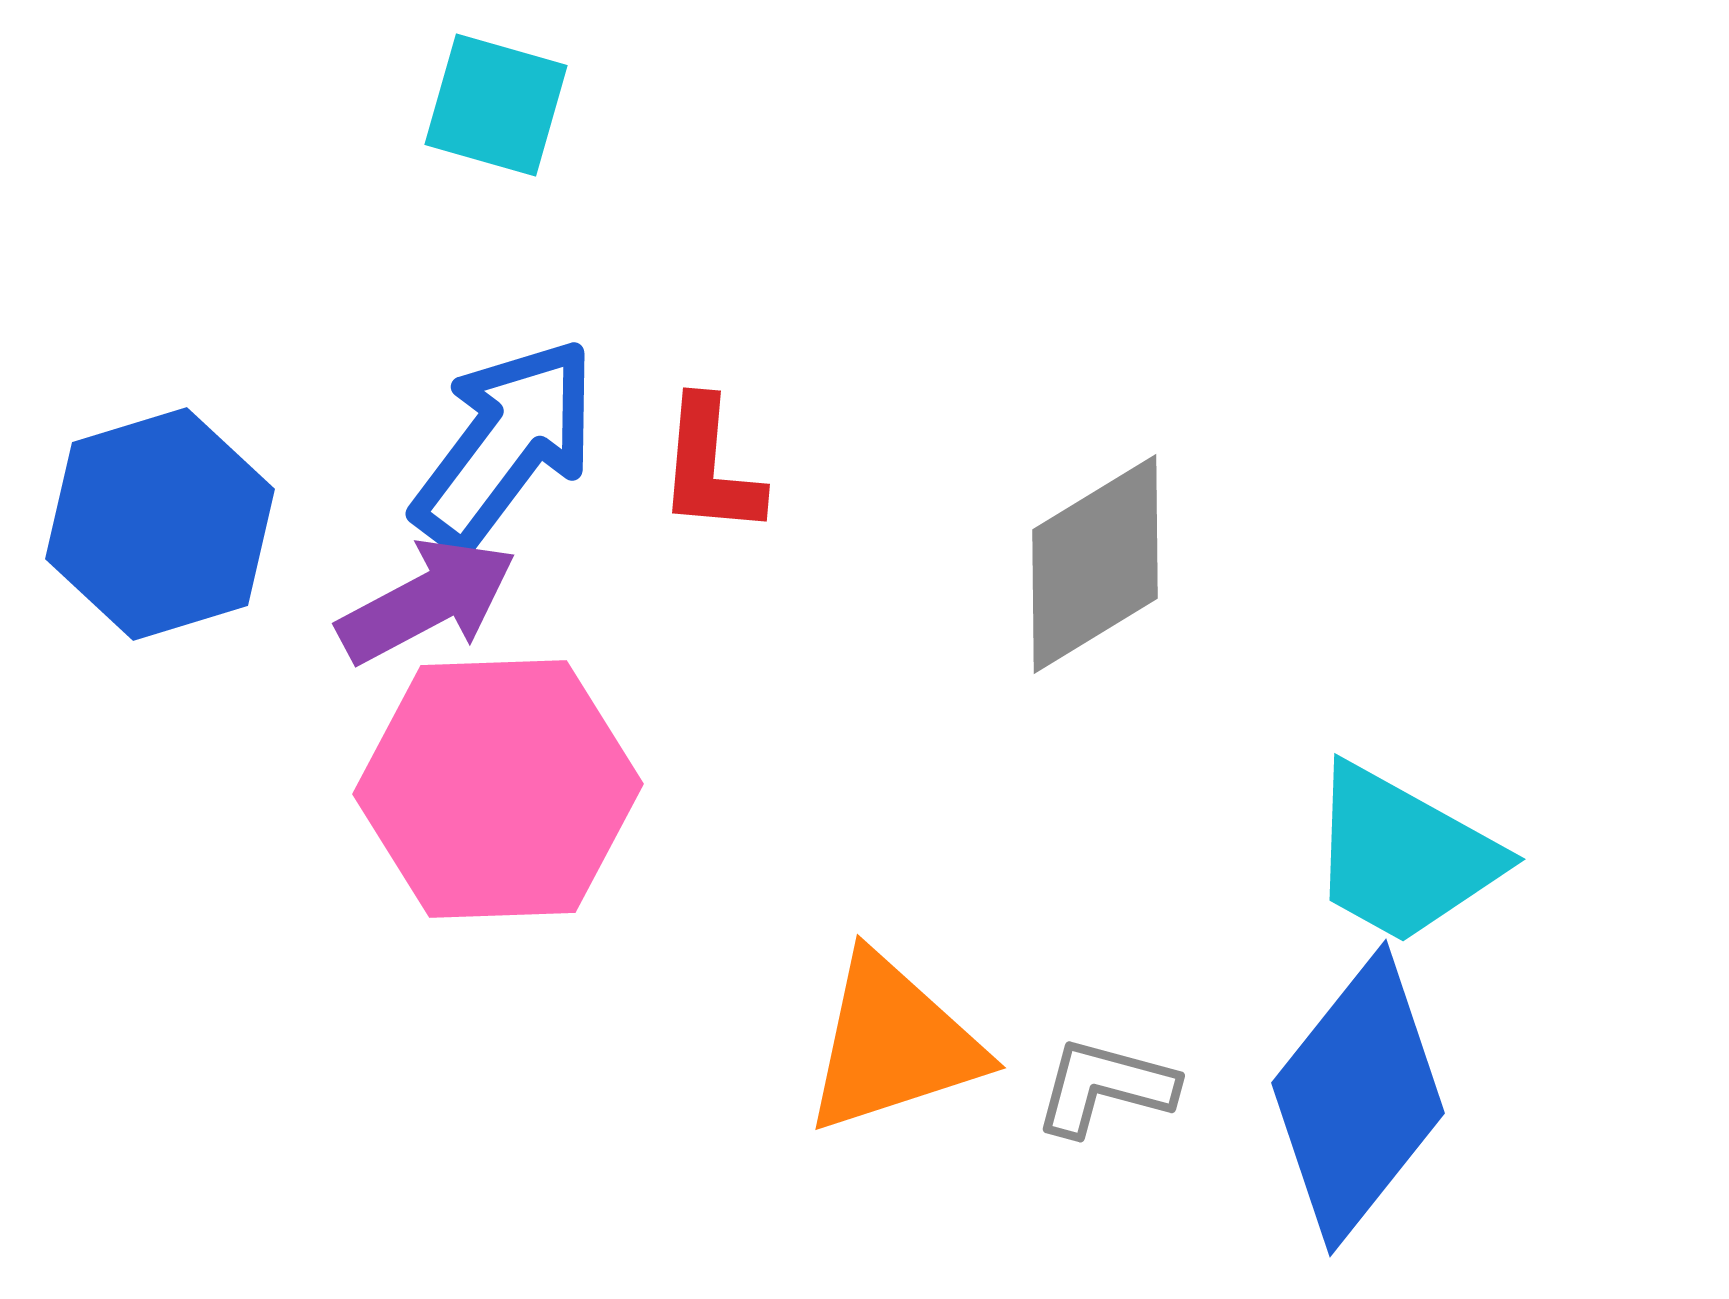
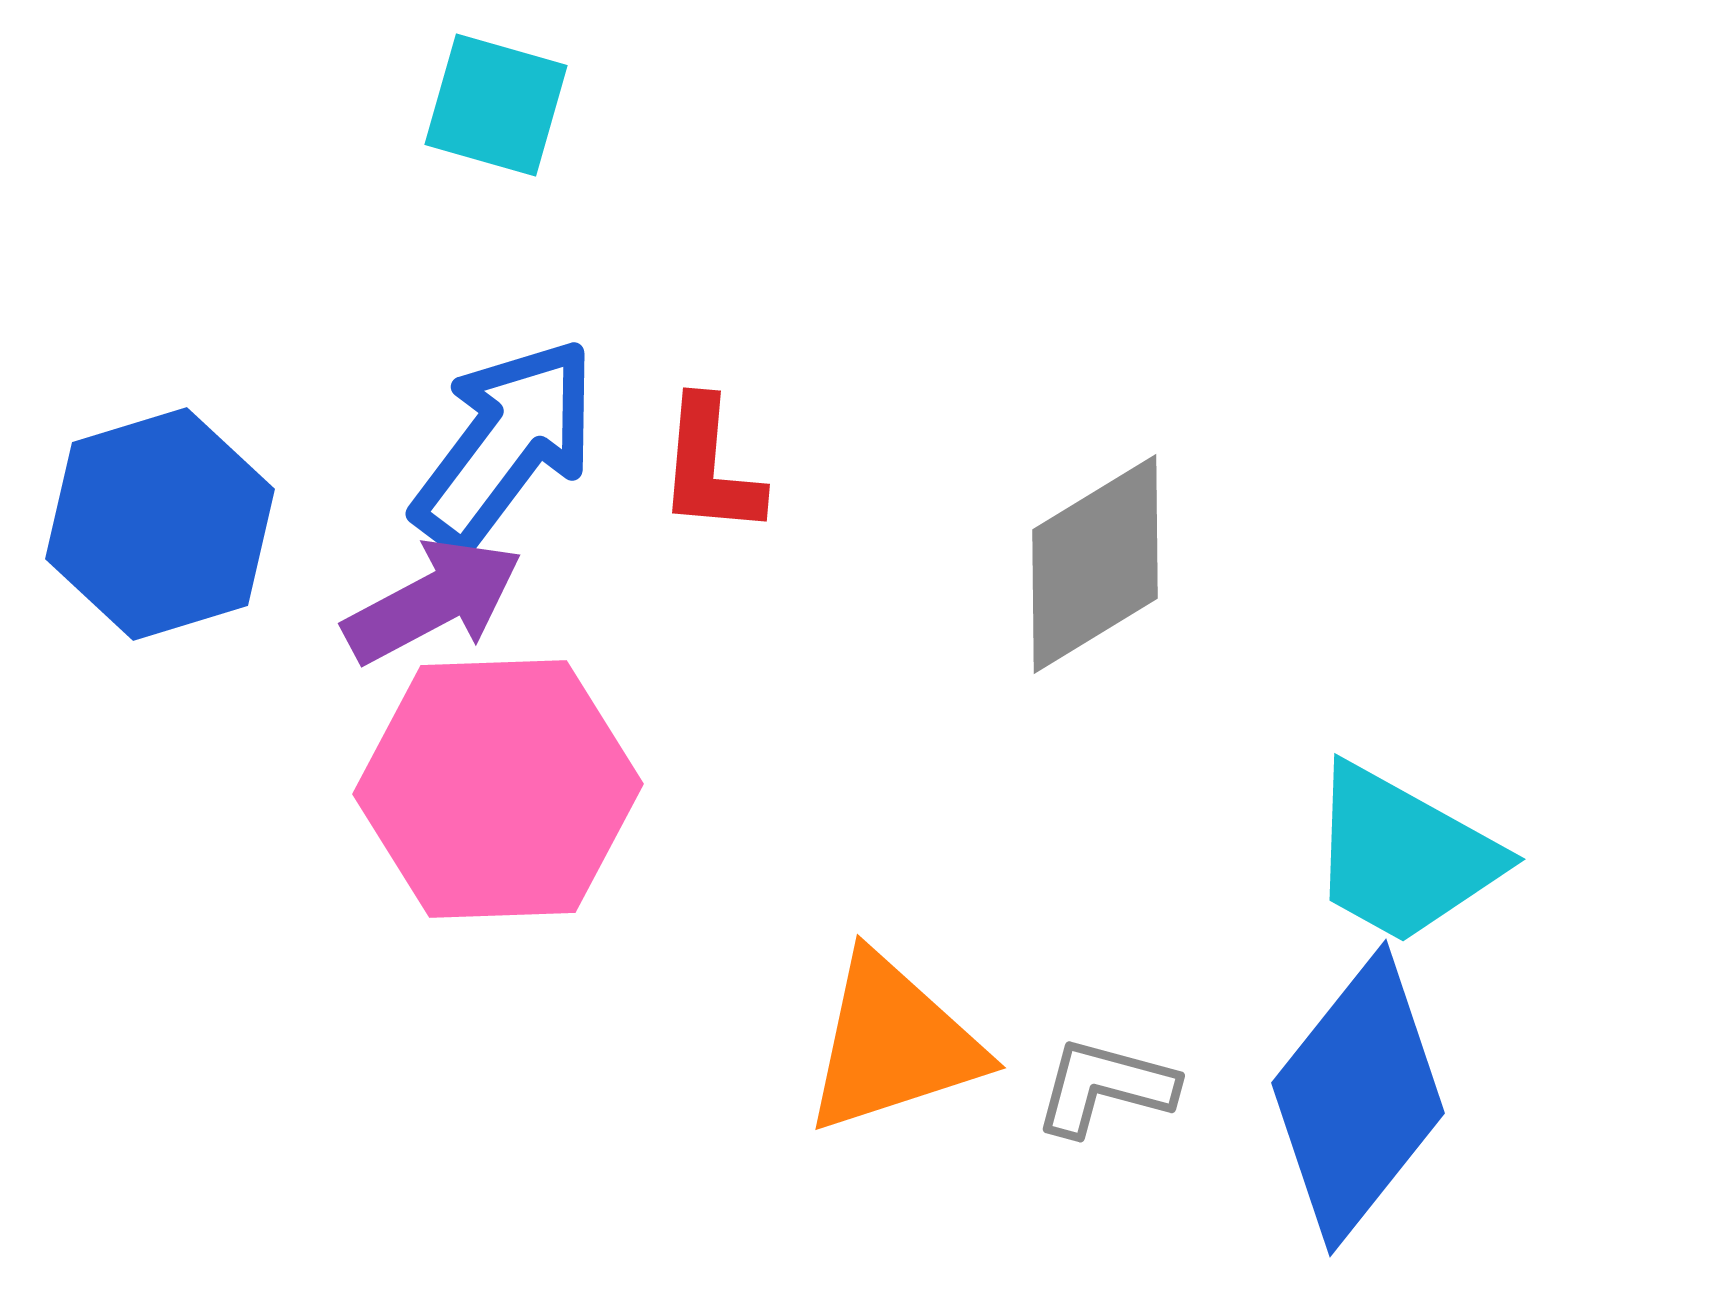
purple arrow: moved 6 px right
